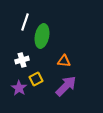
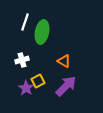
green ellipse: moved 4 px up
orange triangle: rotated 24 degrees clockwise
yellow square: moved 2 px right, 2 px down
purple star: moved 7 px right
